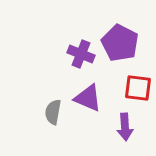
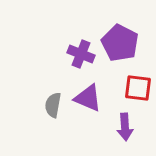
gray semicircle: moved 7 px up
